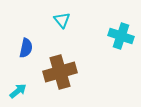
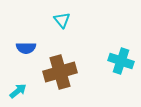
cyan cross: moved 25 px down
blue semicircle: rotated 78 degrees clockwise
